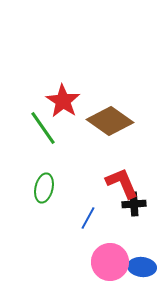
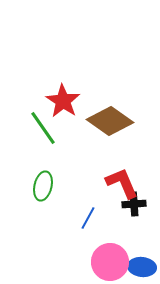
green ellipse: moved 1 px left, 2 px up
